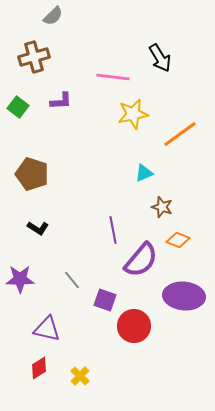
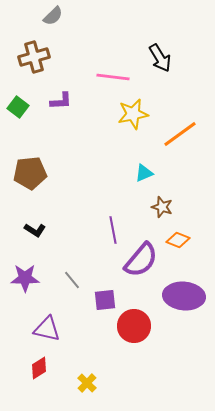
brown pentagon: moved 2 px left, 1 px up; rotated 24 degrees counterclockwise
black L-shape: moved 3 px left, 2 px down
purple star: moved 5 px right, 1 px up
purple square: rotated 25 degrees counterclockwise
yellow cross: moved 7 px right, 7 px down
